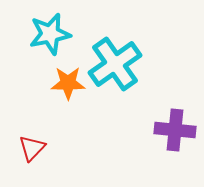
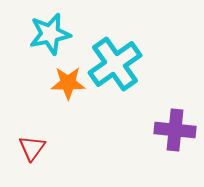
red triangle: rotated 8 degrees counterclockwise
